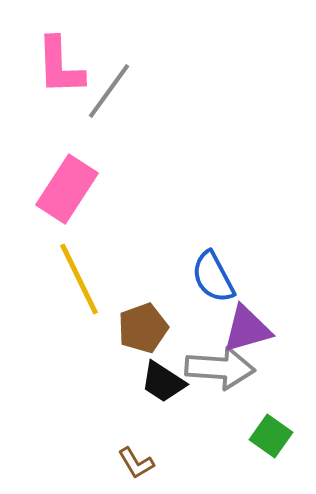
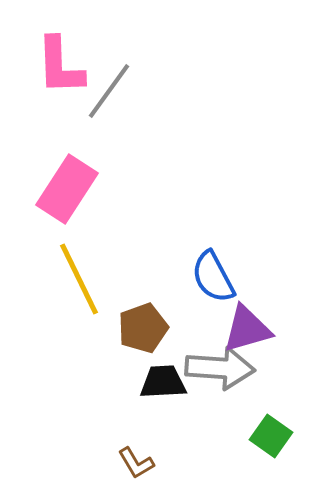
black trapezoid: rotated 144 degrees clockwise
